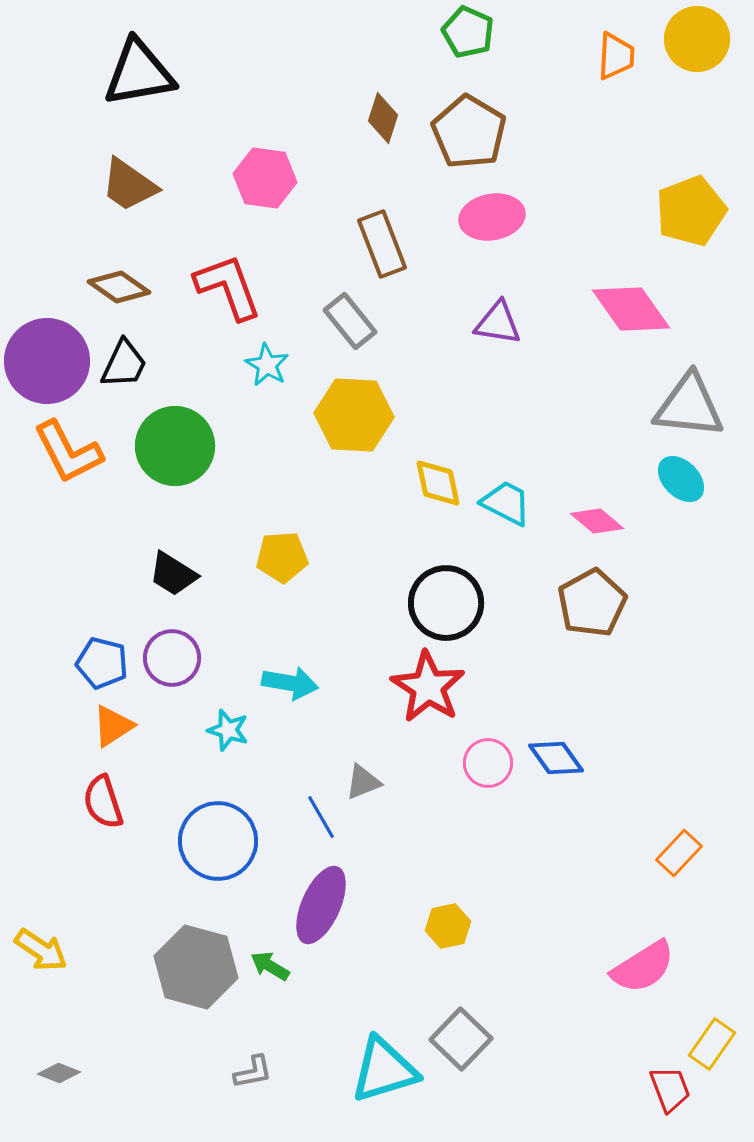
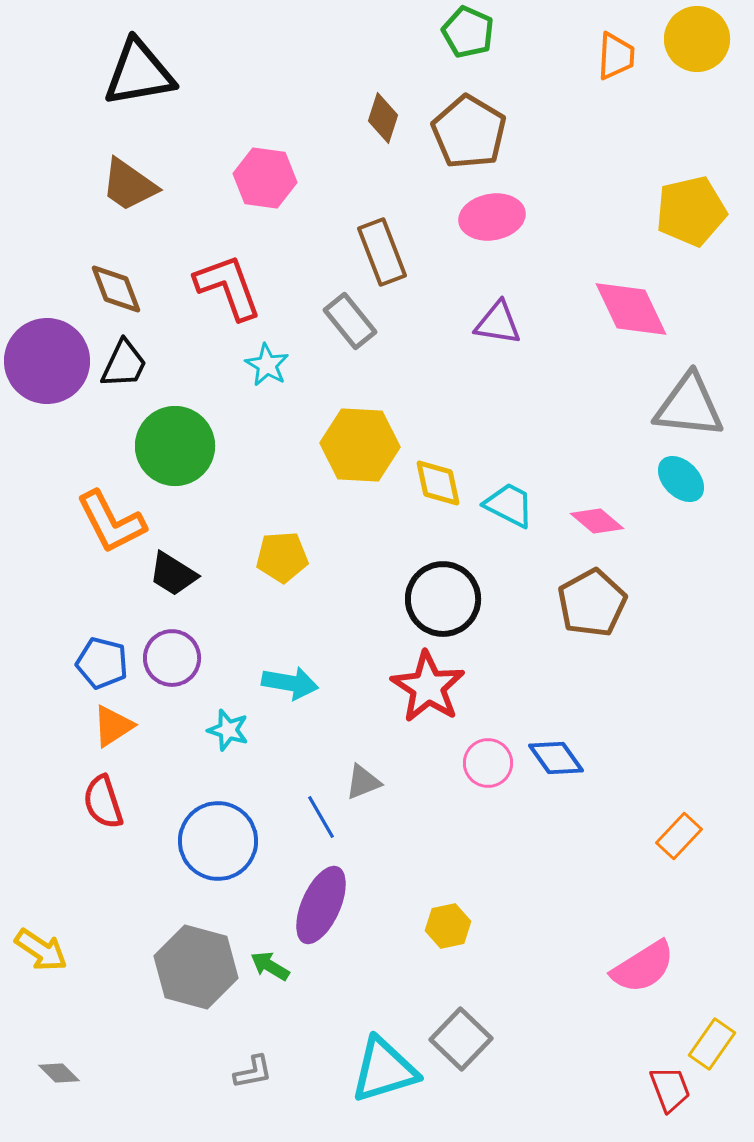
yellow pentagon at (691, 211): rotated 8 degrees clockwise
brown rectangle at (382, 244): moved 8 px down
brown diamond at (119, 287): moved 3 px left, 2 px down; rotated 34 degrees clockwise
pink diamond at (631, 309): rotated 10 degrees clockwise
yellow hexagon at (354, 415): moved 6 px right, 30 px down
orange L-shape at (68, 452): moved 43 px right, 70 px down
cyan trapezoid at (506, 503): moved 3 px right, 2 px down
black circle at (446, 603): moved 3 px left, 4 px up
orange rectangle at (679, 853): moved 17 px up
gray diamond at (59, 1073): rotated 24 degrees clockwise
